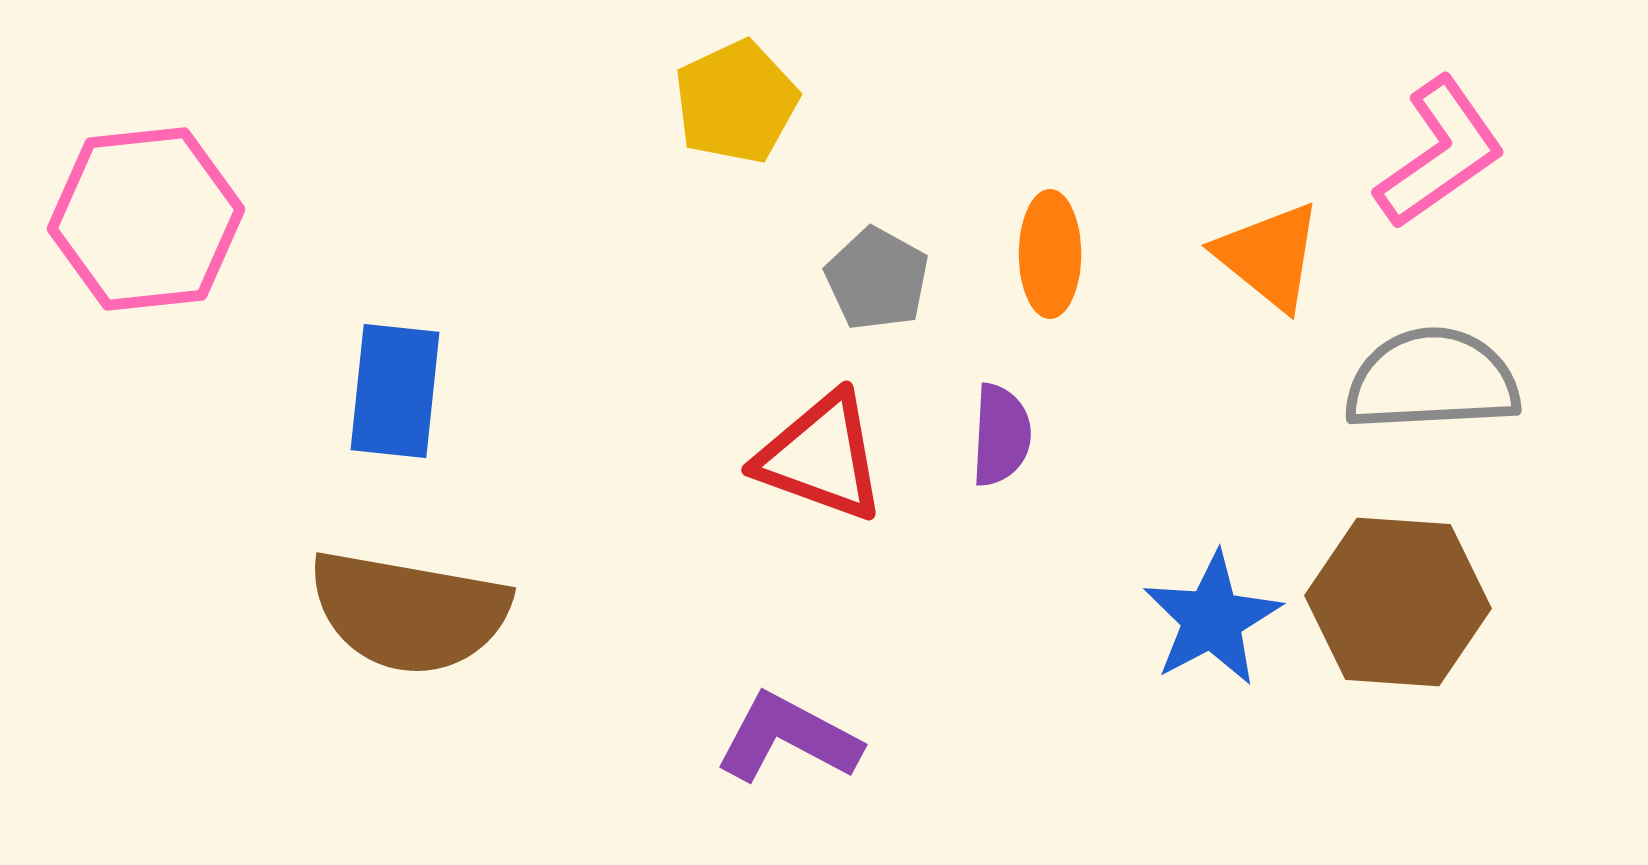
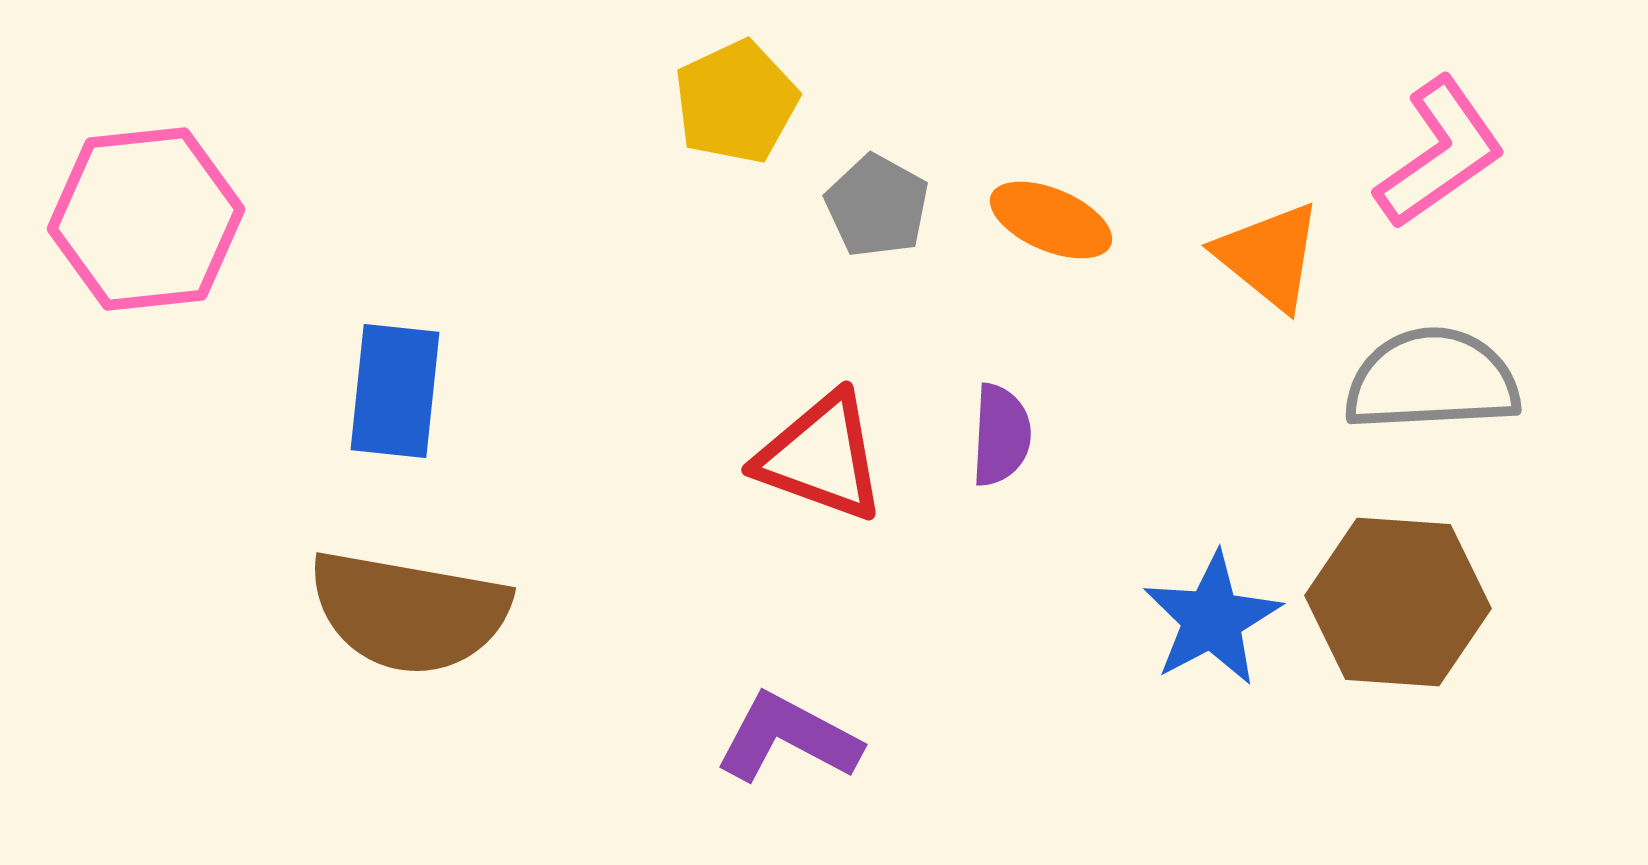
orange ellipse: moved 1 px right, 34 px up; rotated 67 degrees counterclockwise
gray pentagon: moved 73 px up
